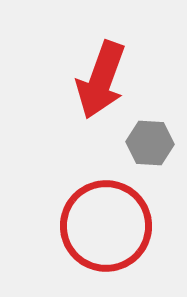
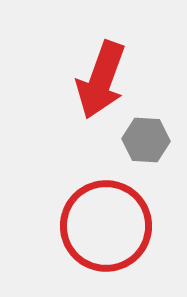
gray hexagon: moved 4 px left, 3 px up
